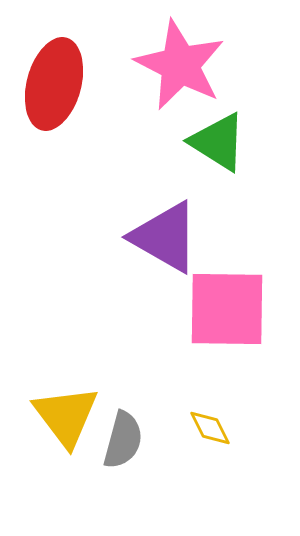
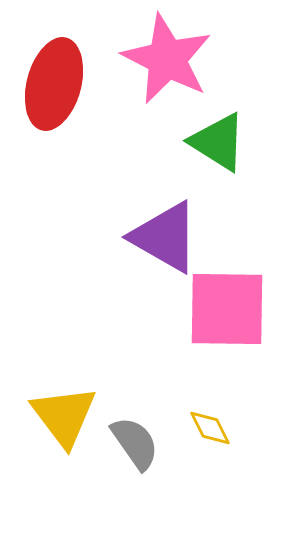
pink star: moved 13 px left, 6 px up
yellow triangle: moved 2 px left
gray semicircle: moved 12 px right, 3 px down; rotated 50 degrees counterclockwise
